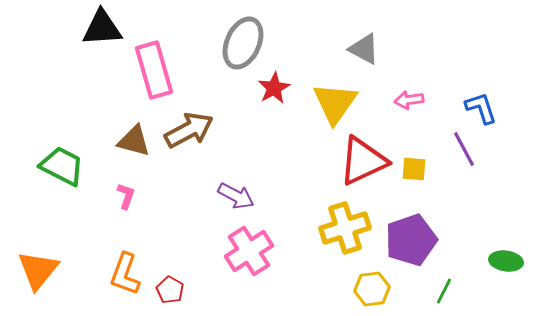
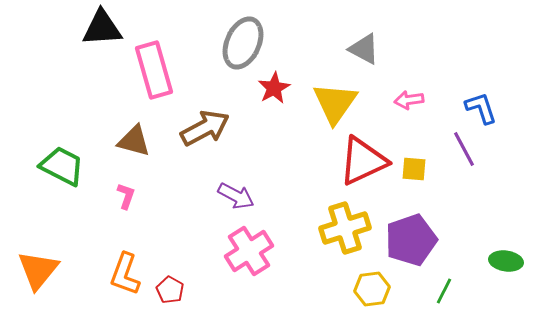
brown arrow: moved 16 px right, 2 px up
